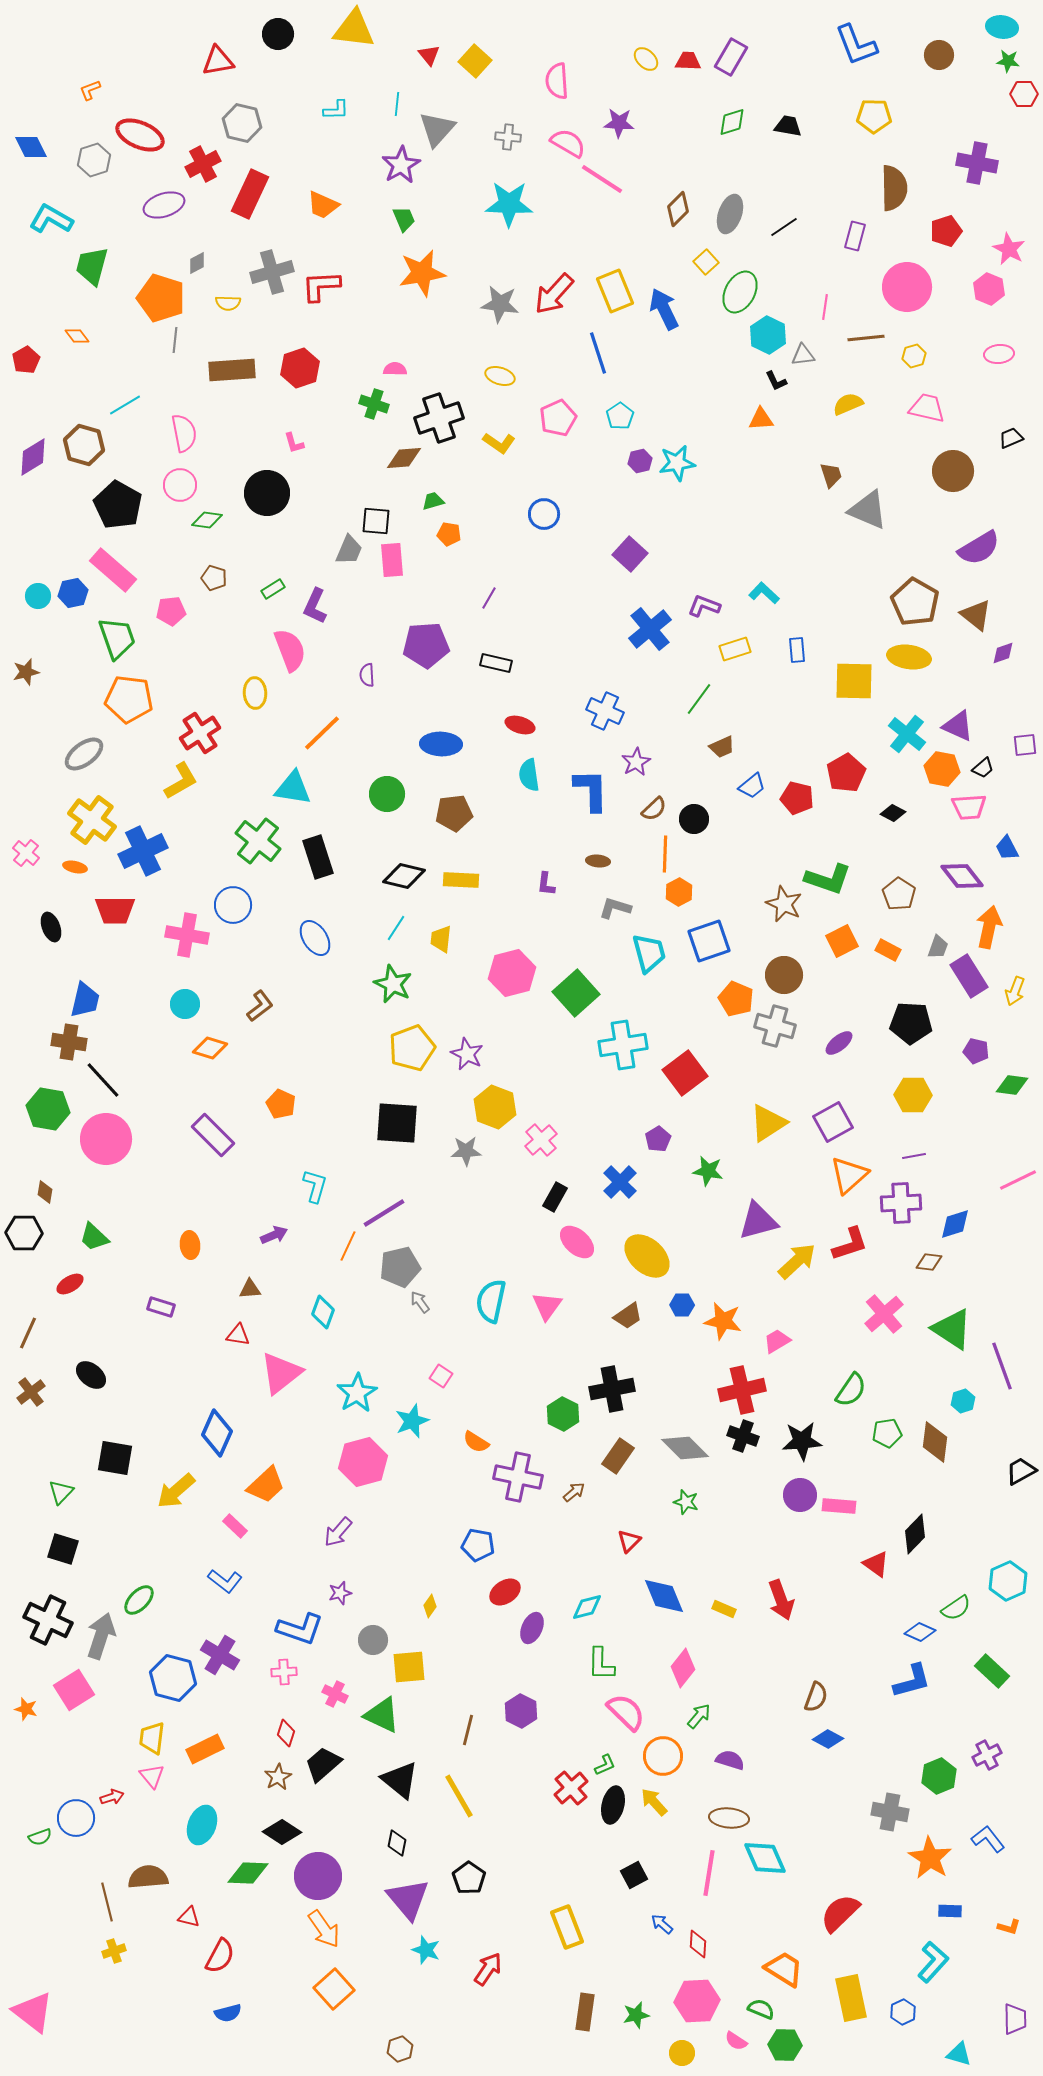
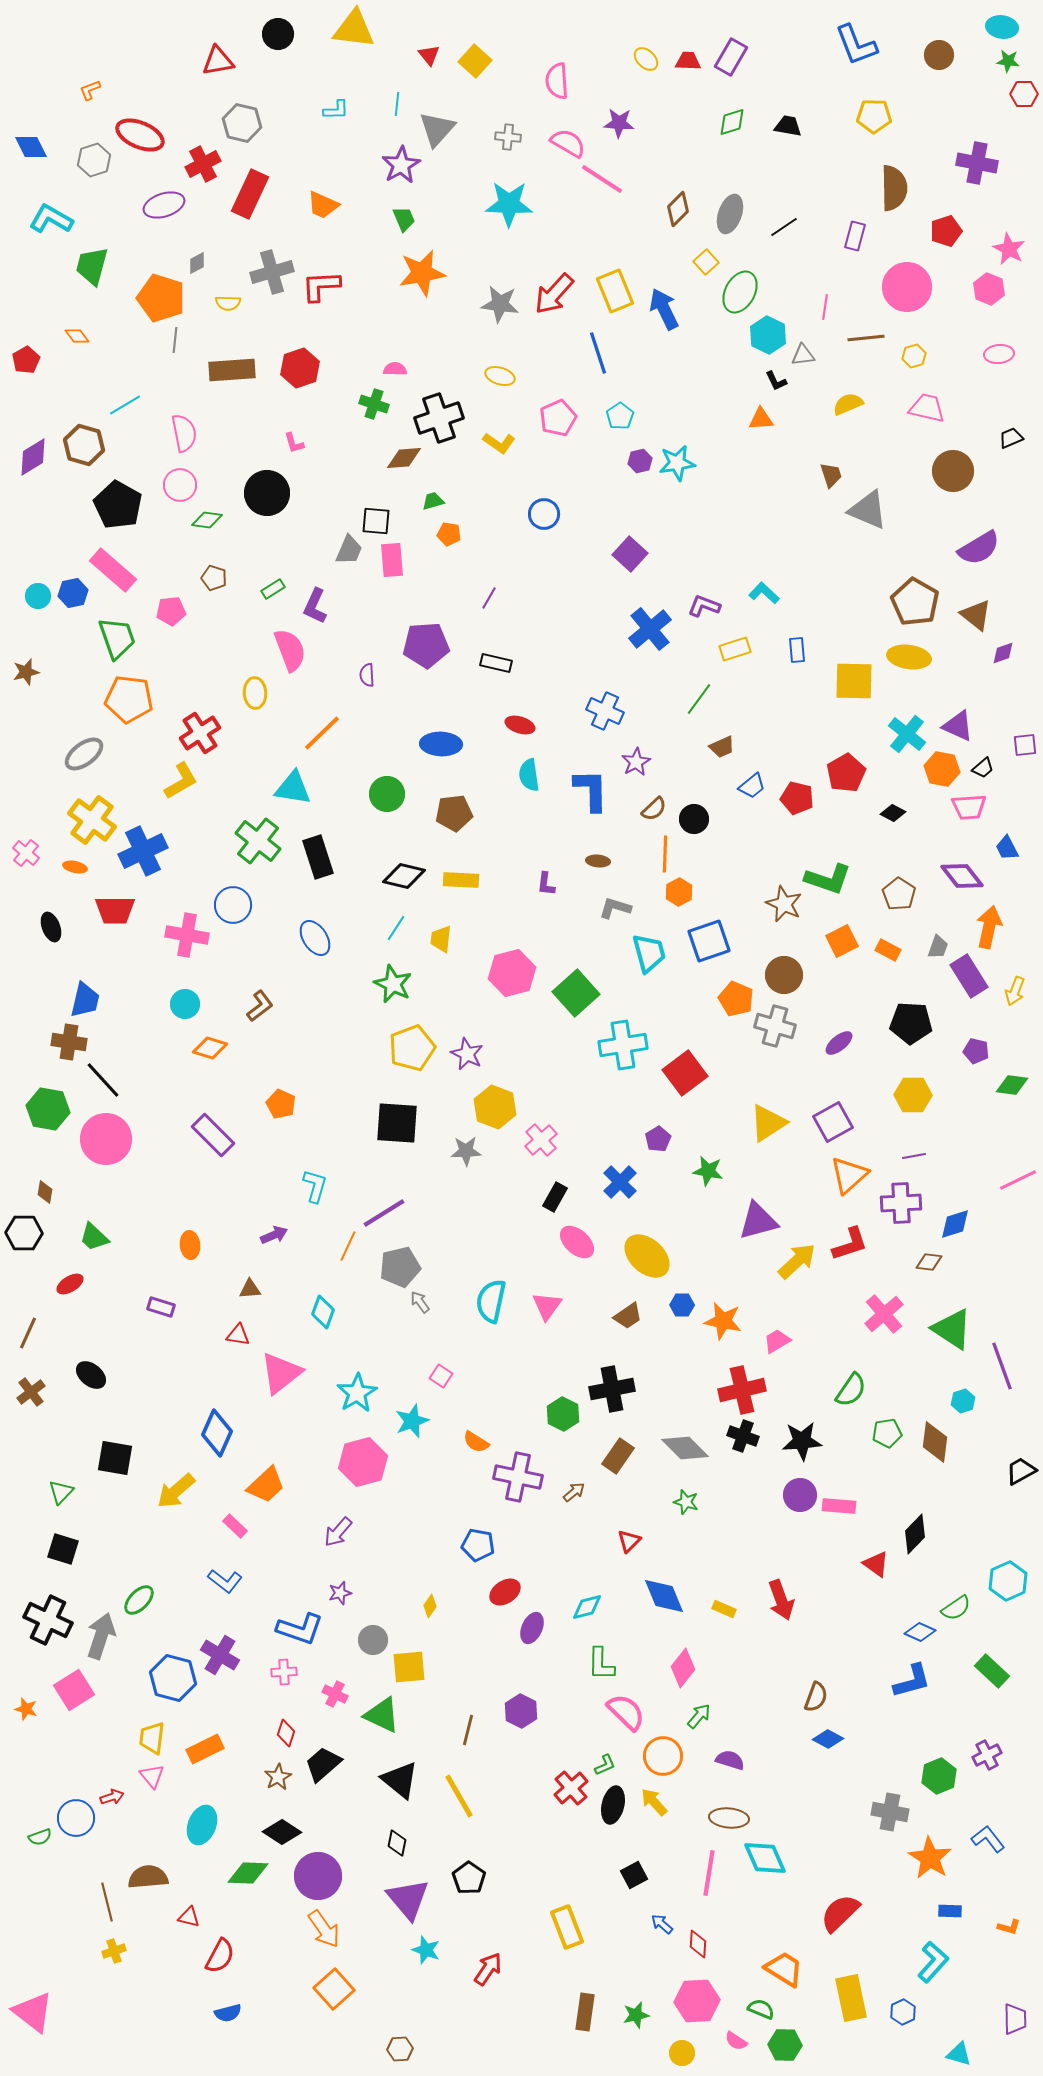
brown hexagon at (400, 2049): rotated 15 degrees clockwise
